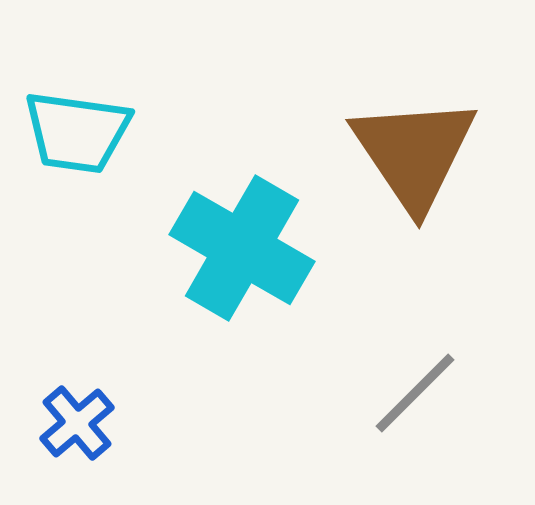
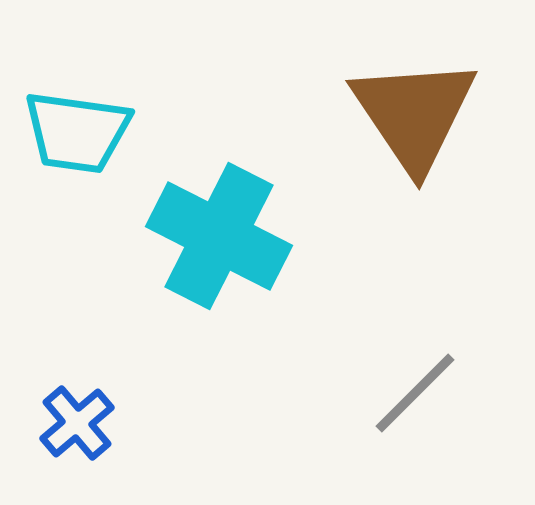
brown triangle: moved 39 px up
cyan cross: moved 23 px left, 12 px up; rotated 3 degrees counterclockwise
